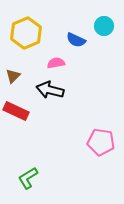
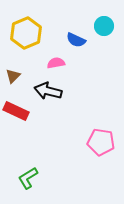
black arrow: moved 2 px left, 1 px down
